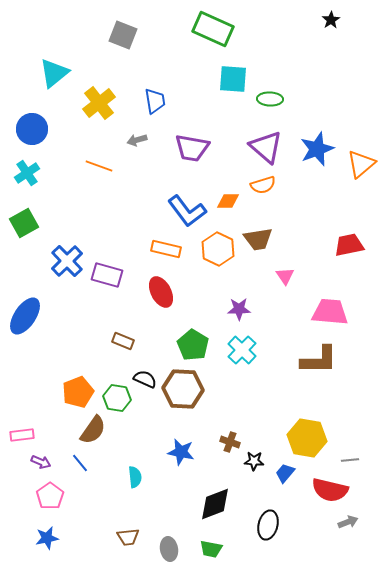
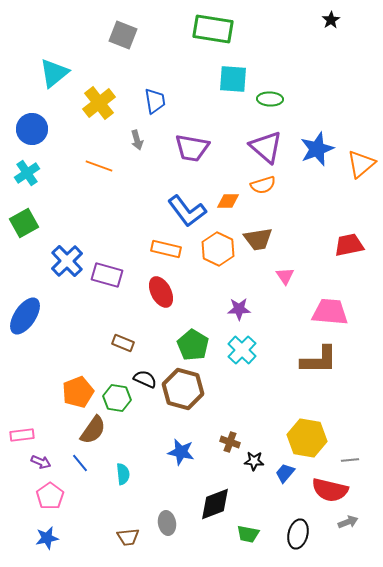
green rectangle at (213, 29): rotated 15 degrees counterclockwise
gray arrow at (137, 140): rotated 90 degrees counterclockwise
brown rectangle at (123, 341): moved 2 px down
brown hexagon at (183, 389): rotated 12 degrees clockwise
cyan semicircle at (135, 477): moved 12 px left, 3 px up
black ellipse at (268, 525): moved 30 px right, 9 px down
gray ellipse at (169, 549): moved 2 px left, 26 px up
green trapezoid at (211, 549): moved 37 px right, 15 px up
